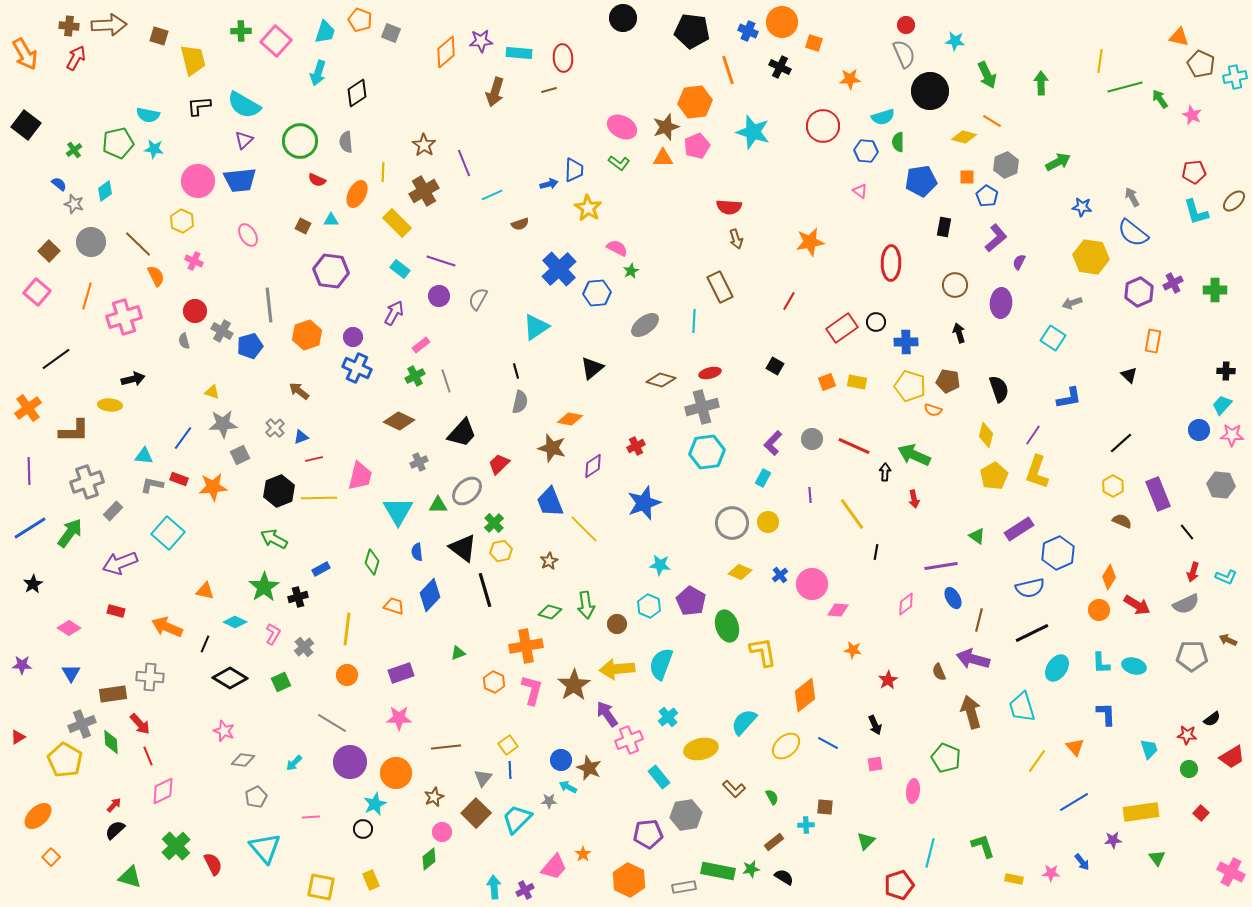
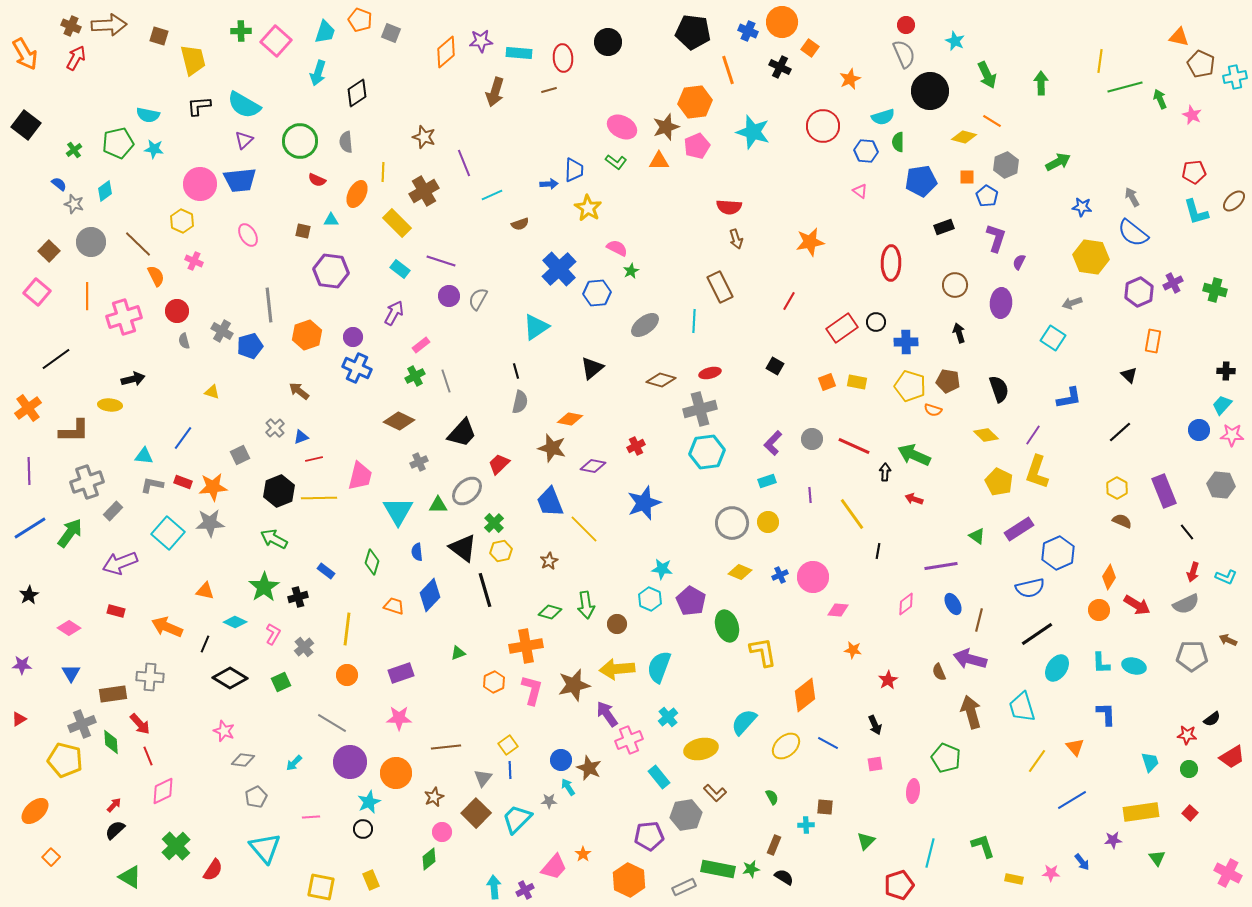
black circle at (623, 18): moved 15 px left, 24 px down
brown cross at (69, 26): moved 2 px right; rotated 18 degrees clockwise
black pentagon at (692, 31): moved 1 px right, 1 px down
cyan star at (955, 41): rotated 18 degrees clockwise
orange square at (814, 43): moved 4 px left, 5 px down; rotated 18 degrees clockwise
orange star at (850, 79): rotated 20 degrees counterclockwise
green arrow at (1160, 99): rotated 12 degrees clockwise
brown star at (424, 145): moved 8 px up; rotated 15 degrees counterclockwise
orange triangle at (663, 158): moved 4 px left, 3 px down
green L-shape at (619, 163): moved 3 px left, 1 px up
pink circle at (198, 181): moved 2 px right, 3 px down
blue arrow at (549, 184): rotated 12 degrees clockwise
brown square at (303, 226): moved 5 px down; rotated 14 degrees counterclockwise
black rectangle at (944, 227): rotated 60 degrees clockwise
purple L-shape at (996, 238): rotated 32 degrees counterclockwise
green cross at (1215, 290): rotated 15 degrees clockwise
orange line at (87, 296): rotated 16 degrees counterclockwise
purple circle at (439, 296): moved 10 px right
red circle at (195, 311): moved 18 px left
gray cross at (702, 407): moved 2 px left, 2 px down
gray star at (223, 424): moved 13 px left, 99 px down
yellow diamond at (986, 435): rotated 60 degrees counterclockwise
black line at (1121, 443): moved 1 px left, 11 px up
purple diamond at (593, 466): rotated 45 degrees clockwise
yellow pentagon at (994, 476): moved 5 px right, 6 px down; rotated 16 degrees counterclockwise
cyan rectangle at (763, 478): moved 4 px right, 3 px down; rotated 42 degrees clockwise
red rectangle at (179, 479): moved 4 px right, 3 px down
yellow hexagon at (1113, 486): moved 4 px right, 2 px down
purple rectangle at (1158, 494): moved 6 px right, 3 px up
red arrow at (914, 499): rotated 120 degrees clockwise
black line at (876, 552): moved 2 px right, 1 px up
cyan star at (660, 565): moved 2 px right, 4 px down
blue rectangle at (321, 569): moved 5 px right, 2 px down; rotated 66 degrees clockwise
blue cross at (780, 575): rotated 14 degrees clockwise
black star at (33, 584): moved 4 px left, 11 px down
pink circle at (812, 584): moved 1 px right, 7 px up
blue ellipse at (953, 598): moved 6 px down
cyan hexagon at (649, 606): moved 1 px right, 7 px up
black line at (1032, 633): moved 5 px right, 1 px down; rotated 8 degrees counterclockwise
purple arrow at (973, 659): moved 3 px left
cyan semicircle at (661, 664): moved 2 px left, 3 px down
orange hexagon at (494, 682): rotated 10 degrees clockwise
brown star at (574, 685): rotated 20 degrees clockwise
red triangle at (18, 737): moved 1 px right, 18 px up
cyan trapezoid at (1149, 749): moved 1 px right, 13 px down
yellow pentagon at (65, 760): rotated 16 degrees counterclockwise
cyan arrow at (568, 787): rotated 30 degrees clockwise
brown L-shape at (734, 789): moved 19 px left, 4 px down
blue line at (1074, 802): moved 2 px left, 2 px up
cyan star at (375, 804): moved 6 px left, 2 px up
red square at (1201, 813): moved 11 px left
orange ellipse at (38, 816): moved 3 px left, 5 px up
purple pentagon at (648, 834): moved 1 px right, 2 px down
brown rectangle at (774, 842): moved 3 px down; rotated 30 degrees counterclockwise
red semicircle at (213, 864): moved 6 px down; rotated 60 degrees clockwise
green rectangle at (718, 871): moved 2 px up
pink cross at (1231, 872): moved 3 px left, 1 px down
green triangle at (130, 877): rotated 15 degrees clockwise
gray rectangle at (684, 887): rotated 15 degrees counterclockwise
